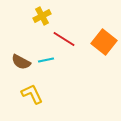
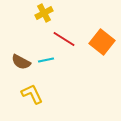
yellow cross: moved 2 px right, 3 px up
orange square: moved 2 px left
